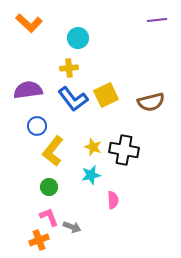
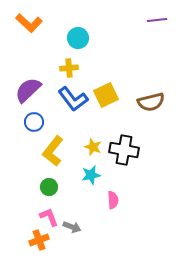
purple semicircle: rotated 36 degrees counterclockwise
blue circle: moved 3 px left, 4 px up
